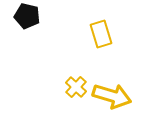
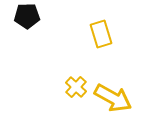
black pentagon: rotated 15 degrees counterclockwise
yellow arrow: moved 1 px right, 2 px down; rotated 12 degrees clockwise
